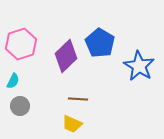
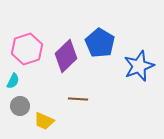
pink hexagon: moved 6 px right, 5 px down
blue star: rotated 20 degrees clockwise
yellow trapezoid: moved 28 px left, 3 px up
